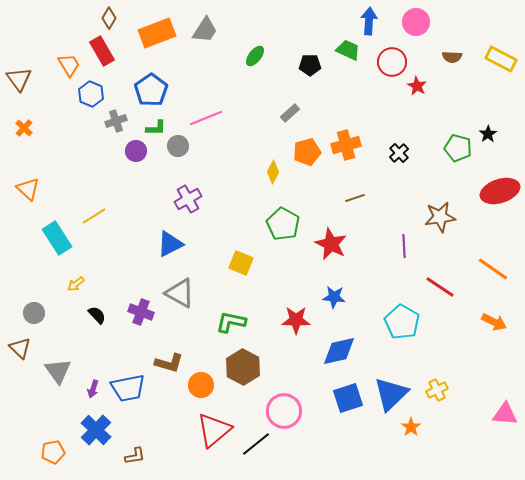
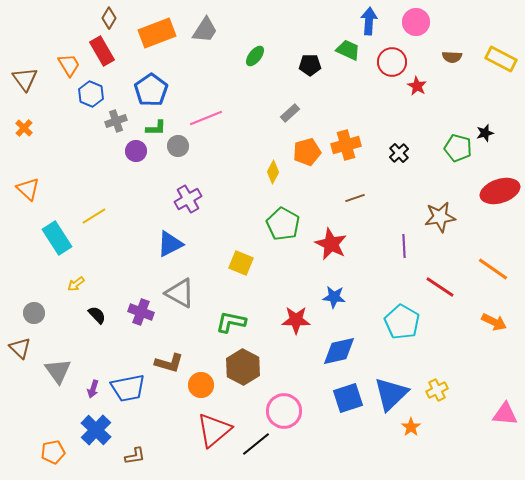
brown triangle at (19, 79): moved 6 px right
black star at (488, 134): moved 3 px left, 1 px up; rotated 18 degrees clockwise
